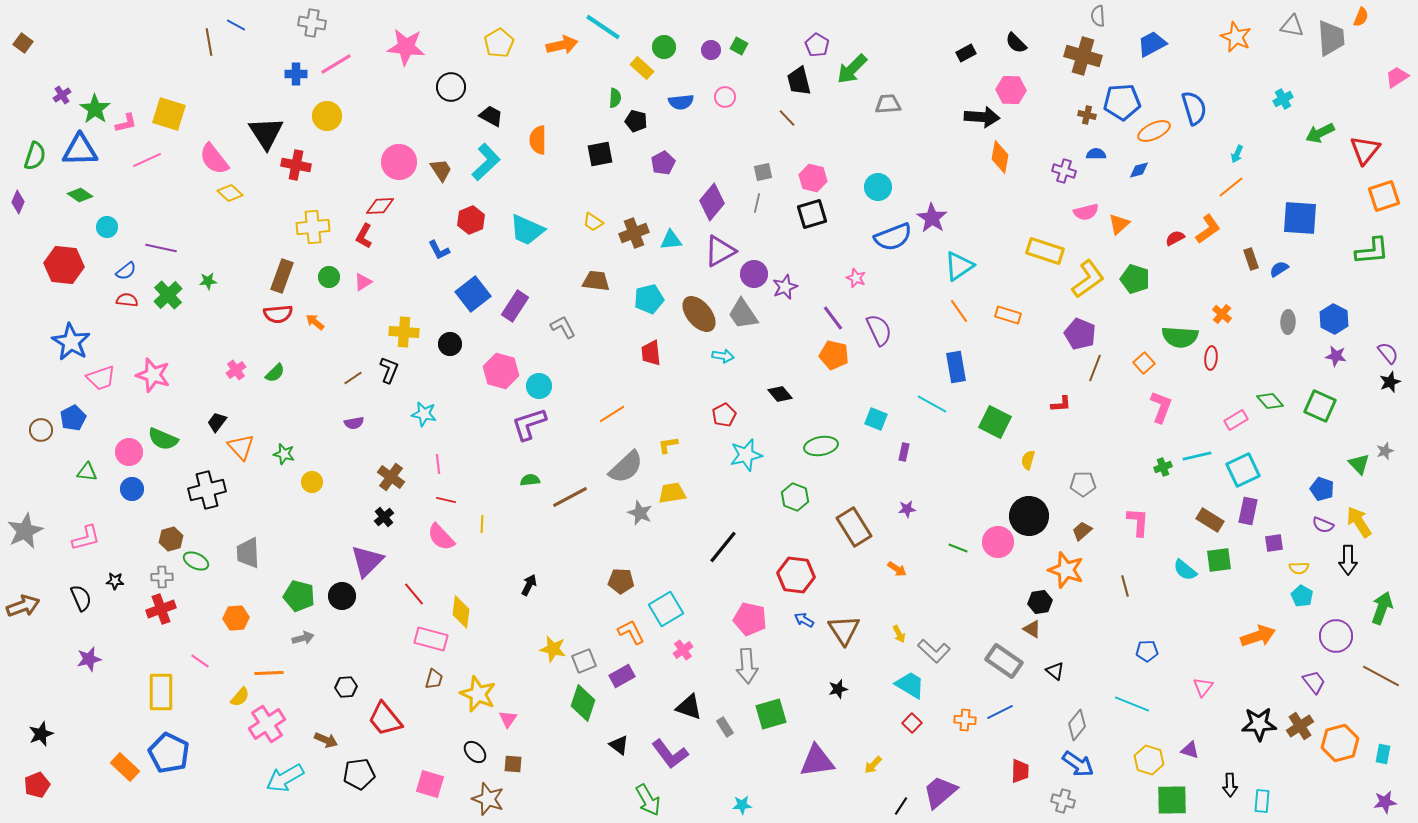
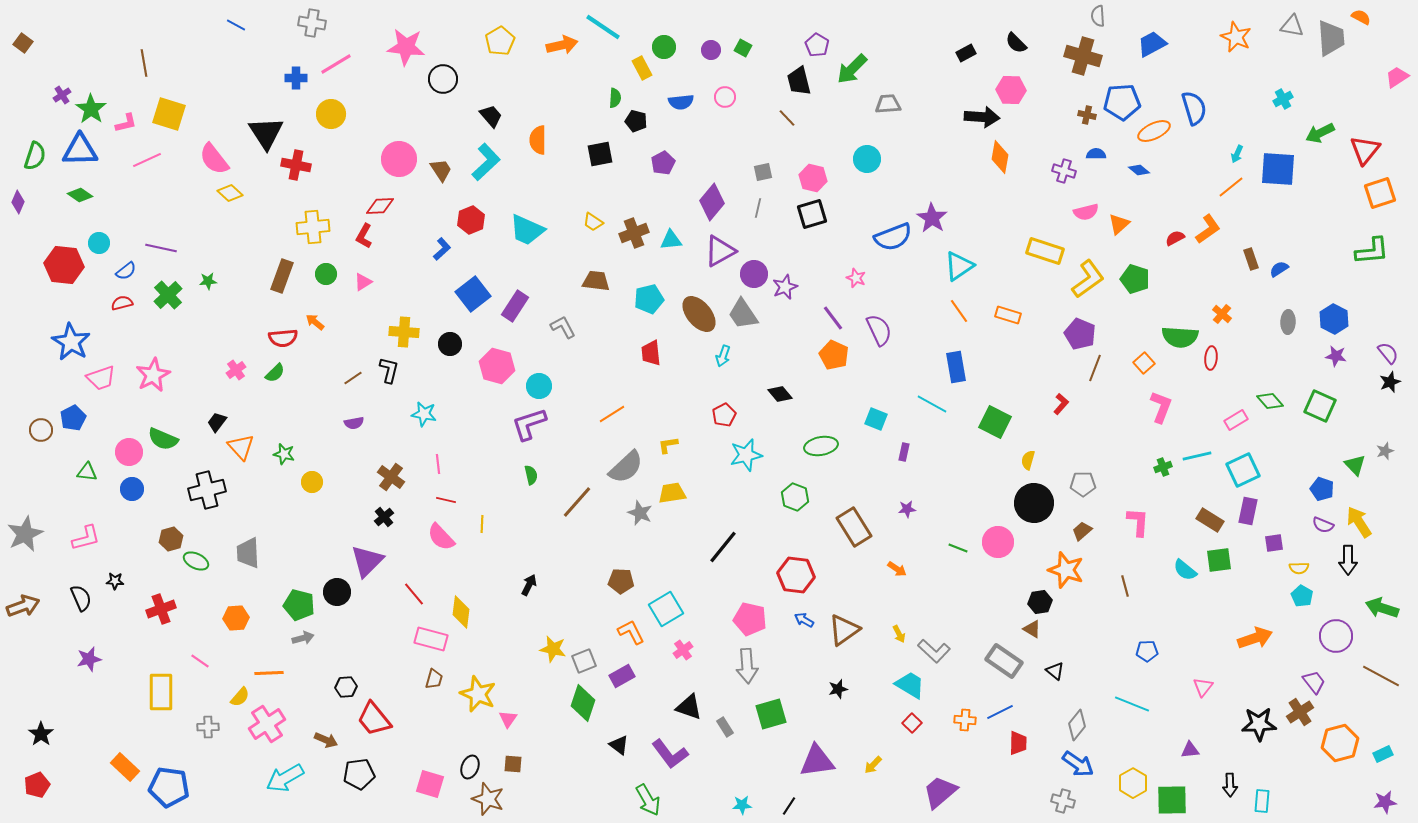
orange semicircle at (1361, 17): rotated 84 degrees counterclockwise
brown line at (209, 42): moved 65 px left, 21 px down
yellow pentagon at (499, 43): moved 1 px right, 2 px up
green square at (739, 46): moved 4 px right, 2 px down
yellow rectangle at (642, 68): rotated 20 degrees clockwise
blue cross at (296, 74): moved 4 px down
black circle at (451, 87): moved 8 px left, 8 px up
green star at (95, 109): moved 4 px left
yellow circle at (327, 116): moved 4 px right, 2 px up
black trapezoid at (491, 116): rotated 20 degrees clockwise
pink circle at (399, 162): moved 3 px up
blue diamond at (1139, 170): rotated 55 degrees clockwise
cyan circle at (878, 187): moved 11 px left, 28 px up
orange square at (1384, 196): moved 4 px left, 3 px up
gray line at (757, 203): moved 1 px right, 5 px down
blue square at (1300, 218): moved 22 px left, 49 px up
cyan circle at (107, 227): moved 8 px left, 16 px down
blue L-shape at (439, 250): moved 3 px right, 1 px up; rotated 105 degrees counterclockwise
green circle at (329, 277): moved 3 px left, 3 px up
red semicircle at (127, 300): moved 5 px left, 3 px down; rotated 20 degrees counterclockwise
red semicircle at (278, 314): moved 5 px right, 24 px down
orange pentagon at (834, 355): rotated 12 degrees clockwise
cyan arrow at (723, 356): rotated 100 degrees clockwise
black L-shape at (389, 370): rotated 8 degrees counterclockwise
pink hexagon at (501, 371): moved 4 px left, 5 px up
pink star at (153, 375): rotated 28 degrees clockwise
red L-shape at (1061, 404): rotated 45 degrees counterclockwise
green triangle at (1359, 464): moved 4 px left, 1 px down
green semicircle at (530, 480): moved 1 px right, 5 px up; rotated 84 degrees clockwise
brown line at (570, 497): moved 7 px right, 5 px down; rotated 21 degrees counterclockwise
black circle at (1029, 516): moved 5 px right, 13 px up
gray star at (25, 531): moved 3 px down
gray cross at (162, 577): moved 46 px right, 150 px down
green pentagon at (299, 596): moved 9 px down
black circle at (342, 596): moved 5 px left, 4 px up
green arrow at (1382, 608): rotated 92 degrees counterclockwise
brown triangle at (844, 630): rotated 28 degrees clockwise
orange arrow at (1258, 636): moved 3 px left, 2 px down
red trapezoid at (385, 719): moved 11 px left
brown cross at (1300, 726): moved 14 px up
black star at (41, 734): rotated 15 degrees counterclockwise
purple triangle at (1190, 750): rotated 24 degrees counterclockwise
black ellipse at (475, 752): moved 5 px left, 15 px down; rotated 65 degrees clockwise
blue pentagon at (169, 753): moved 34 px down; rotated 18 degrees counterclockwise
cyan rectangle at (1383, 754): rotated 54 degrees clockwise
yellow hexagon at (1149, 760): moved 16 px left, 23 px down; rotated 12 degrees clockwise
red trapezoid at (1020, 771): moved 2 px left, 28 px up
black line at (901, 806): moved 112 px left
